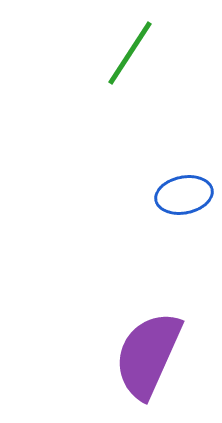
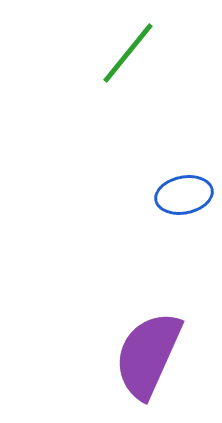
green line: moved 2 px left; rotated 6 degrees clockwise
